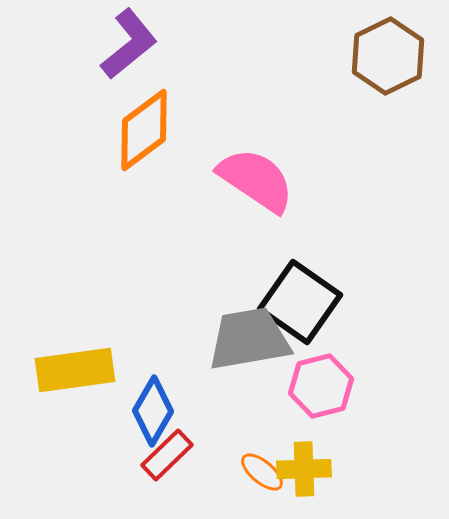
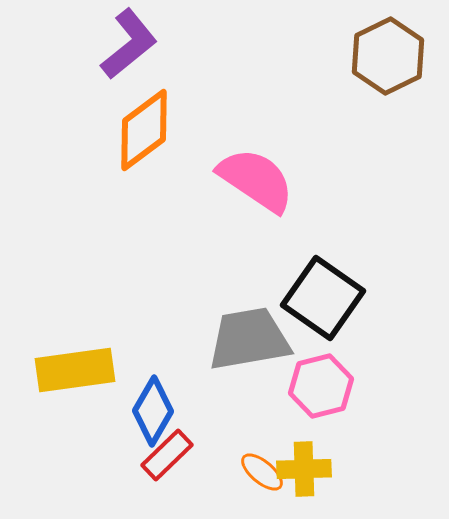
black square: moved 23 px right, 4 px up
